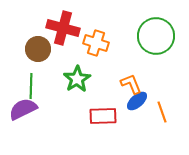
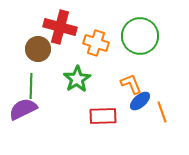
red cross: moved 3 px left, 1 px up
green circle: moved 16 px left
blue ellipse: moved 3 px right
